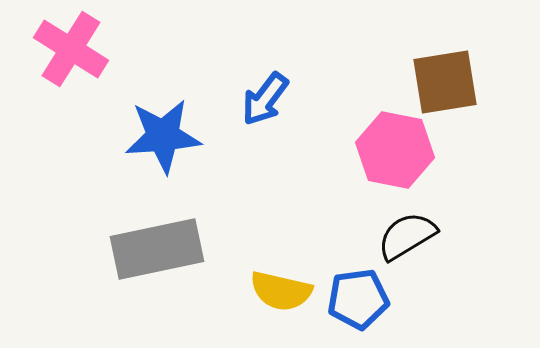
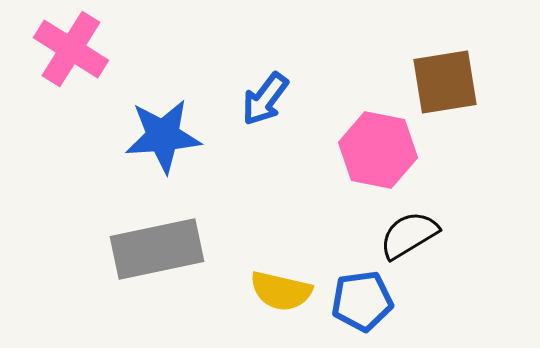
pink hexagon: moved 17 px left
black semicircle: moved 2 px right, 1 px up
blue pentagon: moved 4 px right, 2 px down
